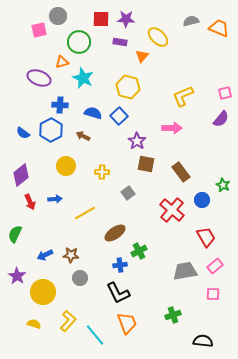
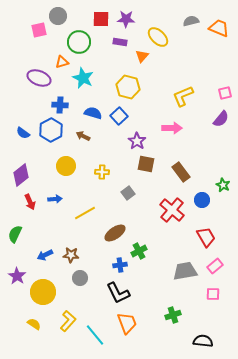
yellow semicircle at (34, 324): rotated 16 degrees clockwise
